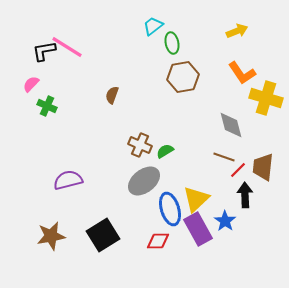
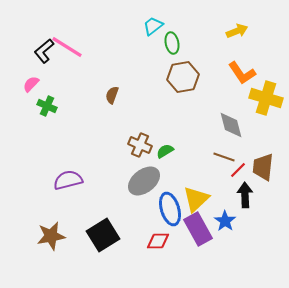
black L-shape: rotated 30 degrees counterclockwise
